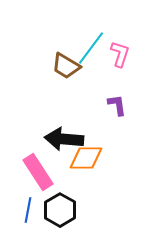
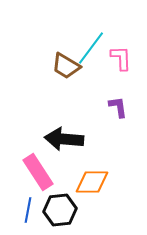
pink L-shape: moved 1 px right, 4 px down; rotated 20 degrees counterclockwise
purple L-shape: moved 1 px right, 2 px down
orange diamond: moved 6 px right, 24 px down
black hexagon: rotated 24 degrees clockwise
